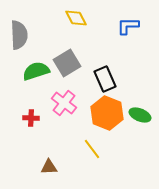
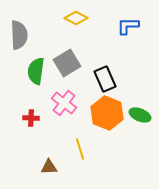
yellow diamond: rotated 35 degrees counterclockwise
green semicircle: rotated 64 degrees counterclockwise
yellow line: moved 12 px left; rotated 20 degrees clockwise
